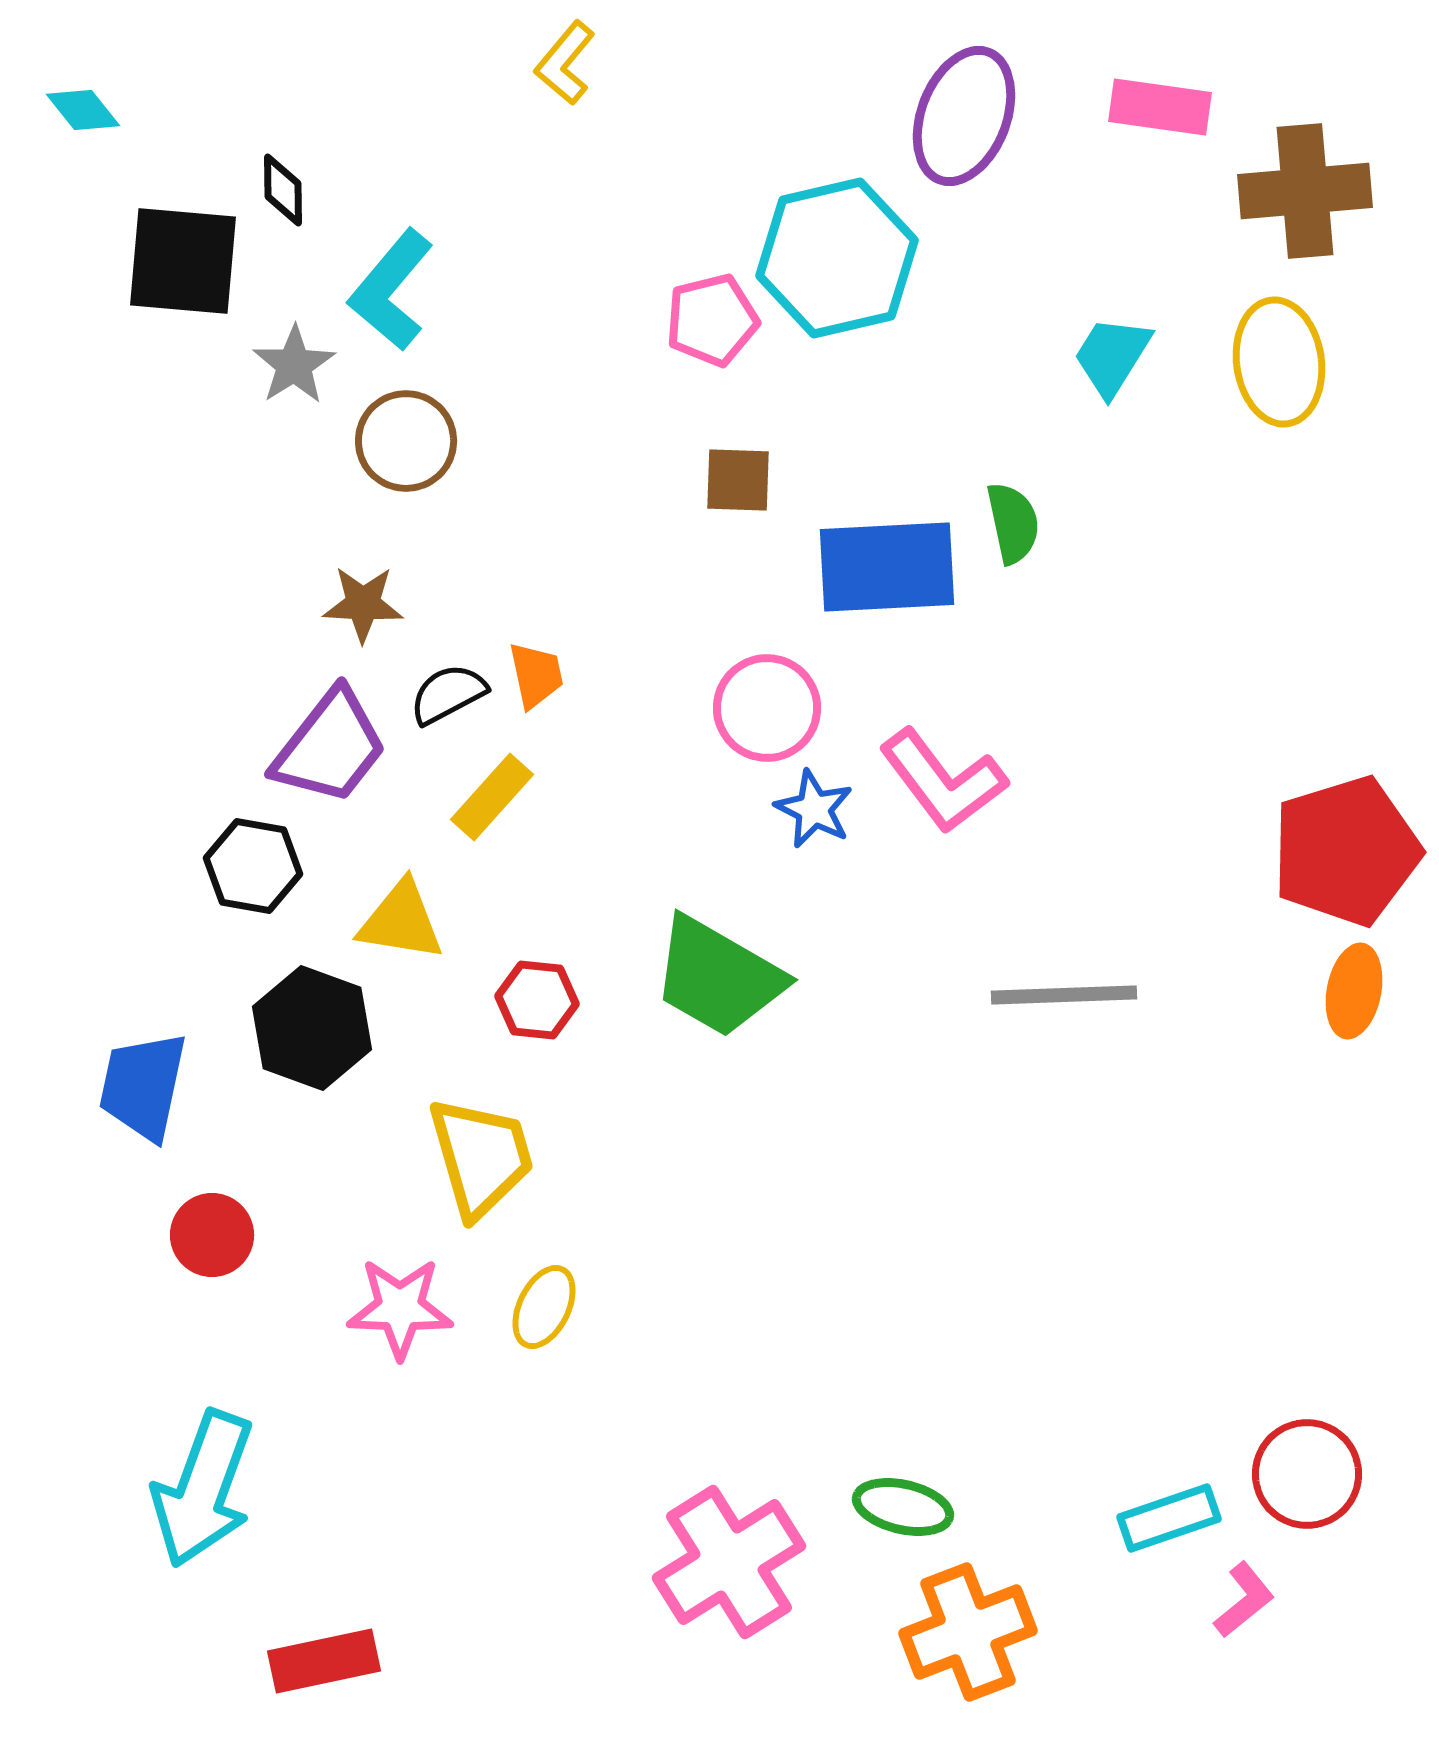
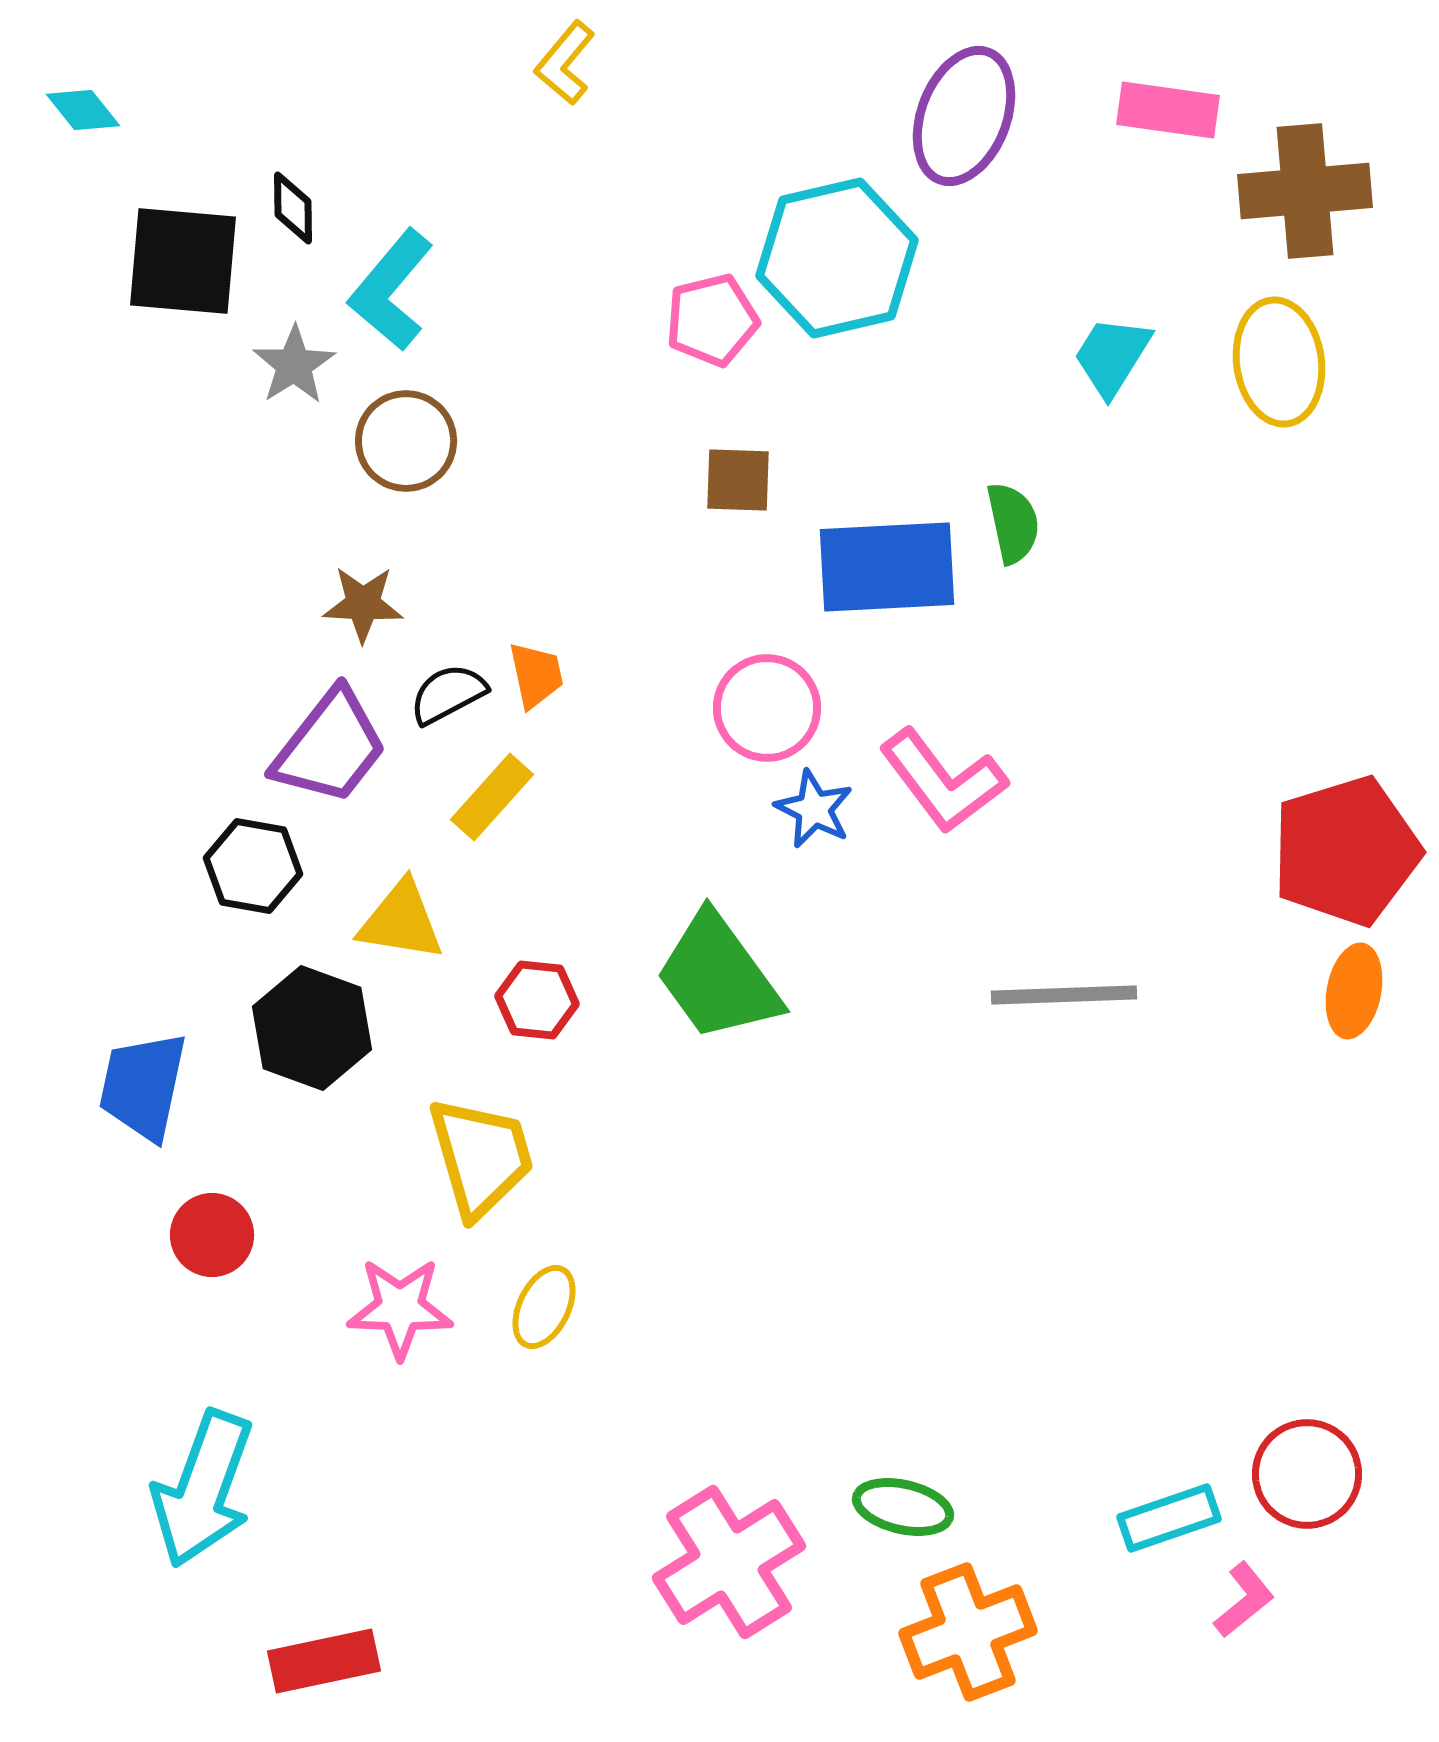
pink rectangle at (1160, 107): moved 8 px right, 3 px down
black diamond at (283, 190): moved 10 px right, 18 px down
green trapezoid at (718, 977): rotated 24 degrees clockwise
